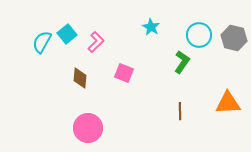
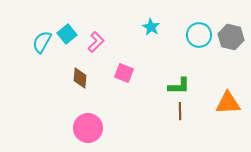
gray hexagon: moved 3 px left, 1 px up
green L-shape: moved 3 px left, 24 px down; rotated 55 degrees clockwise
